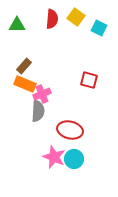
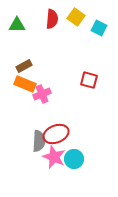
brown rectangle: rotated 21 degrees clockwise
gray semicircle: moved 1 px right, 30 px down
red ellipse: moved 14 px left, 4 px down; rotated 35 degrees counterclockwise
